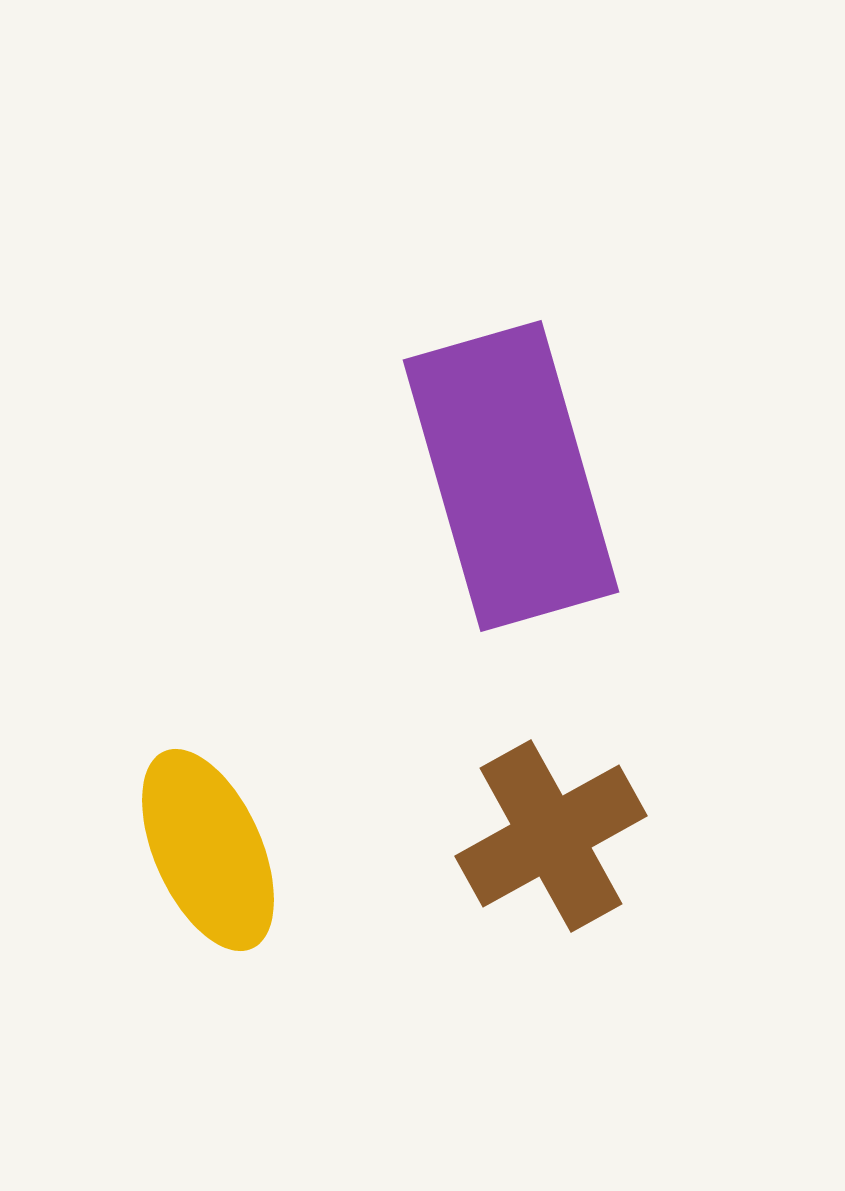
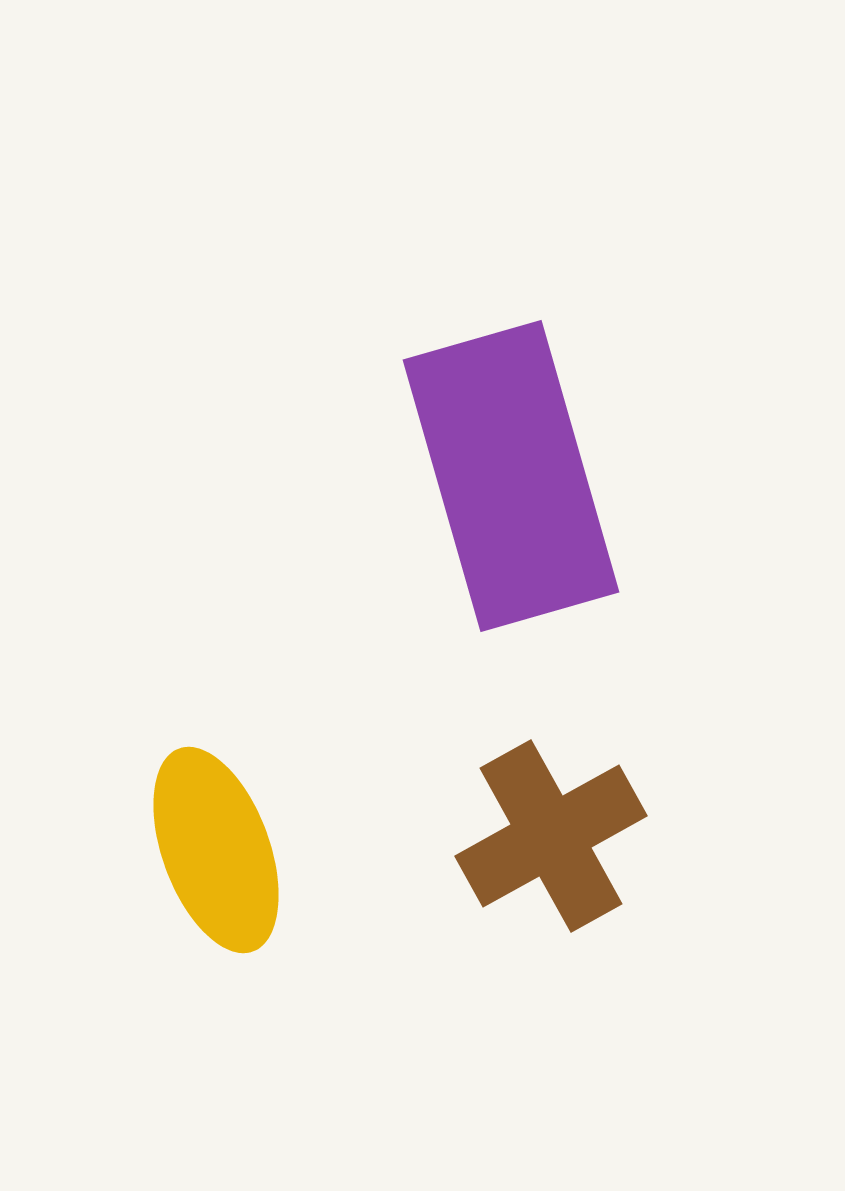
yellow ellipse: moved 8 px right; rotated 4 degrees clockwise
